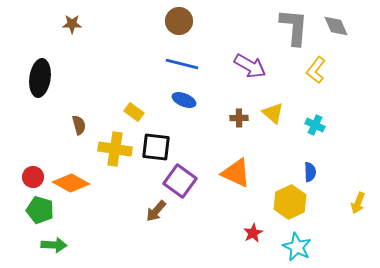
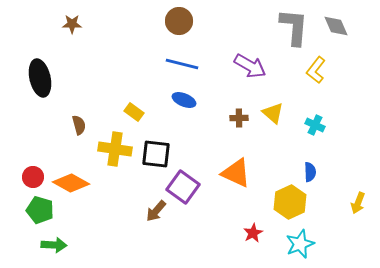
black ellipse: rotated 21 degrees counterclockwise
black square: moved 7 px down
purple square: moved 3 px right, 6 px down
cyan star: moved 3 px right, 3 px up; rotated 24 degrees clockwise
